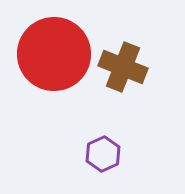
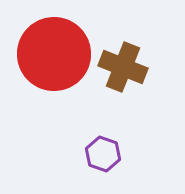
purple hexagon: rotated 16 degrees counterclockwise
